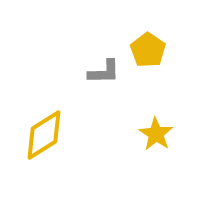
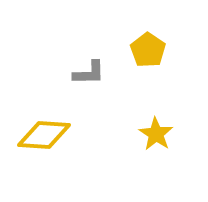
gray L-shape: moved 15 px left, 1 px down
yellow diamond: rotated 36 degrees clockwise
